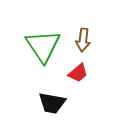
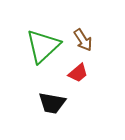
brown arrow: rotated 40 degrees counterclockwise
green triangle: rotated 21 degrees clockwise
